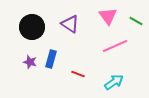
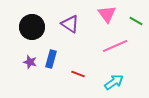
pink triangle: moved 1 px left, 2 px up
